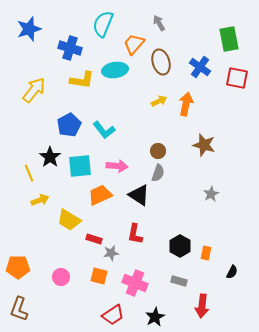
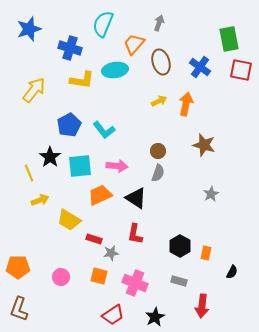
gray arrow at (159, 23): rotated 49 degrees clockwise
red square at (237, 78): moved 4 px right, 8 px up
black triangle at (139, 195): moved 3 px left, 3 px down
